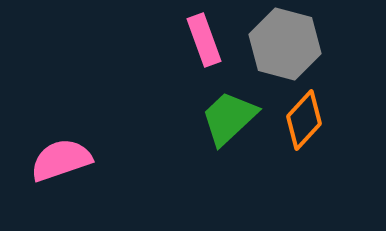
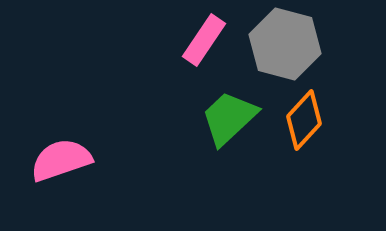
pink rectangle: rotated 54 degrees clockwise
